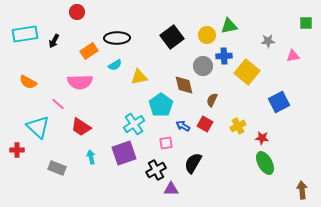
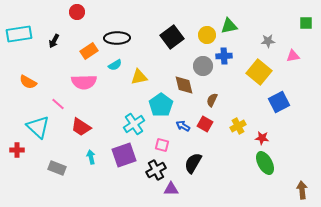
cyan rectangle: moved 6 px left
yellow square: moved 12 px right
pink semicircle: moved 4 px right
pink square: moved 4 px left, 2 px down; rotated 24 degrees clockwise
purple square: moved 2 px down
